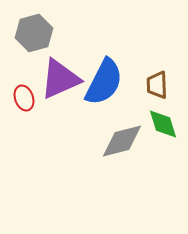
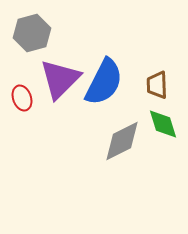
gray hexagon: moved 2 px left
purple triangle: rotated 21 degrees counterclockwise
red ellipse: moved 2 px left
gray diamond: rotated 12 degrees counterclockwise
